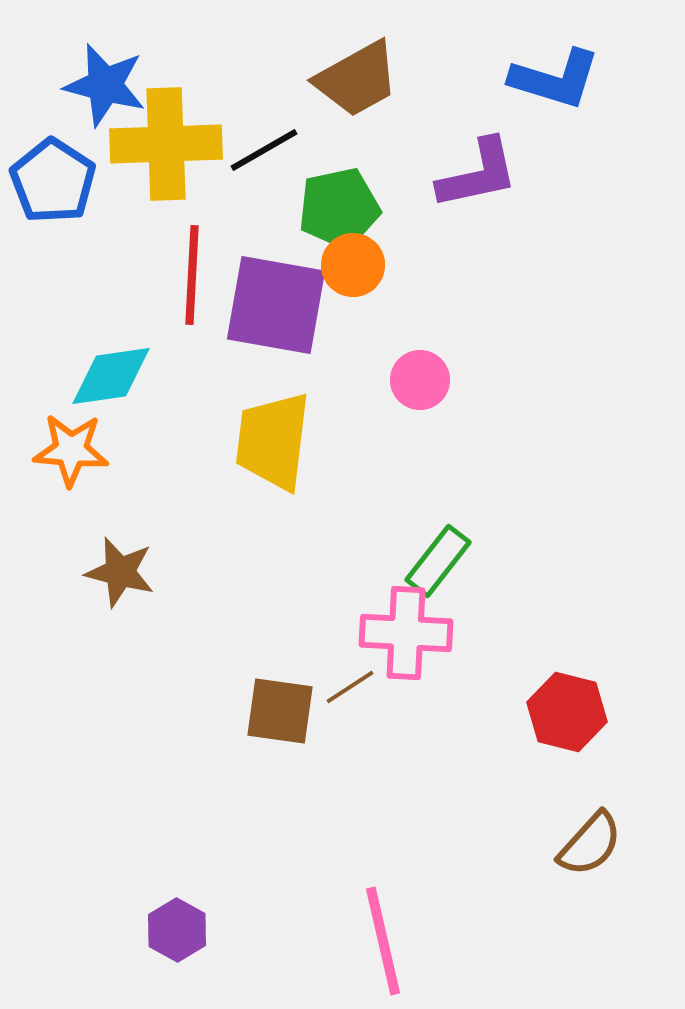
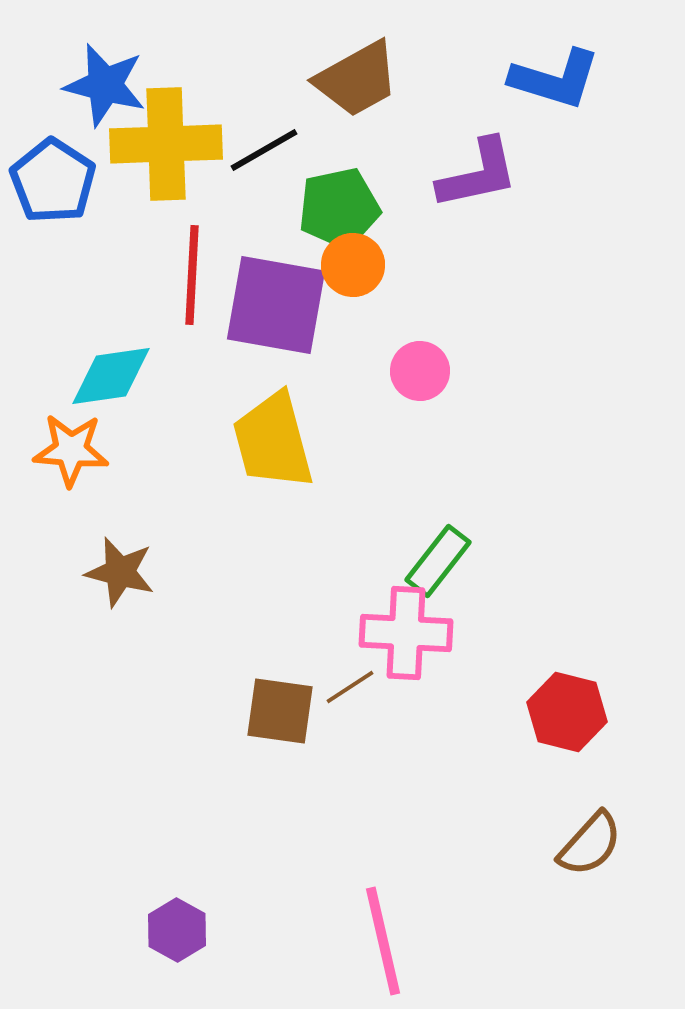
pink circle: moved 9 px up
yellow trapezoid: rotated 22 degrees counterclockwise
